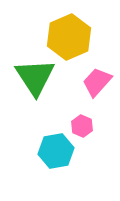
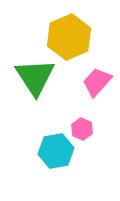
pink hexagon: moved 3 px down
